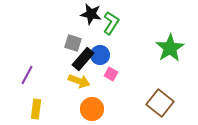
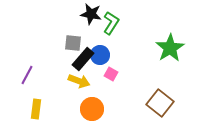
gray square: rotated 12 degrees counterclockwise
